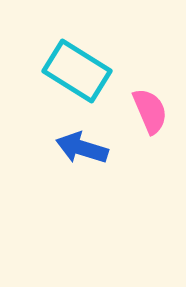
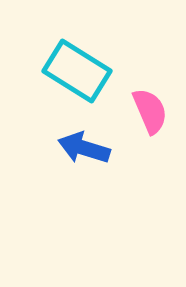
blue arrow: moved 2 px right
